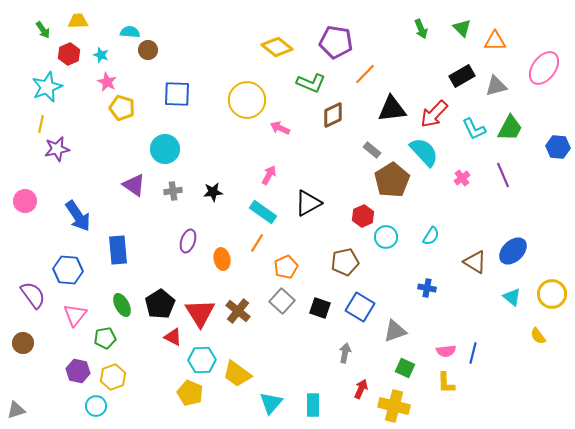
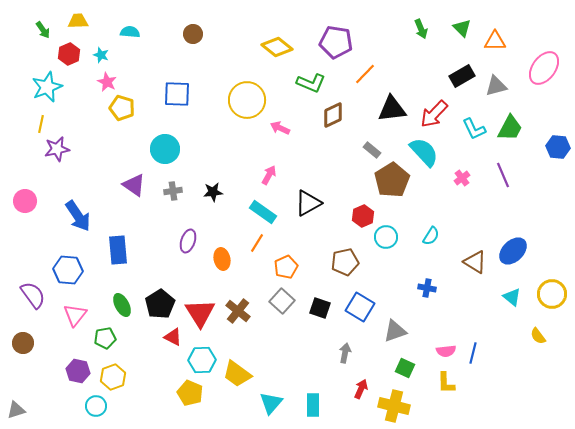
brown circle at (148, 50): moved 45 px right, 16 px up
